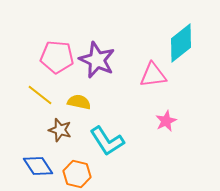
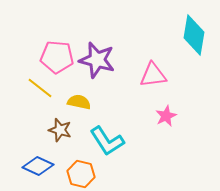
cyan diamond: moved 13 px right, 8 px up; rotated 42 degrees counterclockwise
purple star: rotated 9 degrees counterclockwise
yellow line: moved 7 px up
pink star: moved 5 px up
blue diamond: rotated 32 degrees counterclockwise
orange hexagon: moved 4 px right
